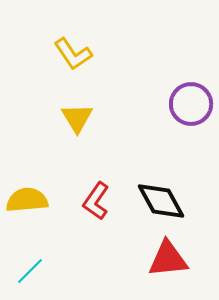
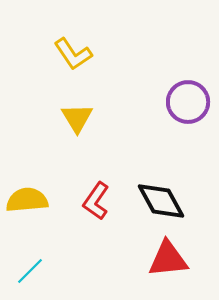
purple circle: moved 3 px left, 2 px up
